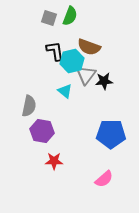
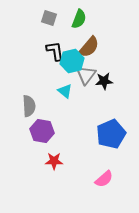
green semicircle: moved 9 px right, 3 px down
brown semicircle: rotated 70 degrees counterclockwise
gray semicircle: rotated 15 degrees counterclockwise
blue pentagon: rotated 24 degrees counterclockwise
